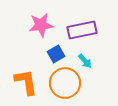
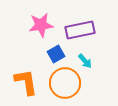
purple rectangle: moved 2 px left
